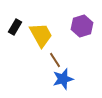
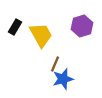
brown line: moved 4 px down; rotated 56 degrees clockwise
